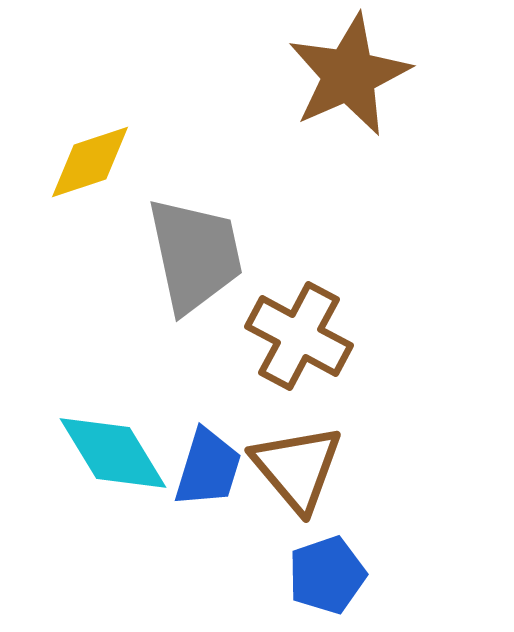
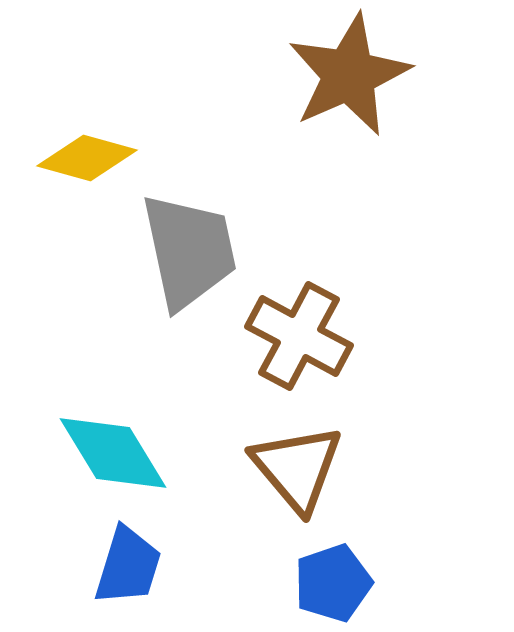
yellow diamond: moved 3 px left, 4 px up; rotated 34 degrees clockwise
gray trapezoid: moved 6 px left, 4 px up
blue trapezoid: moved 80 px left, 98 px down
blue pentagon: moved 6 px right, 8 px down
